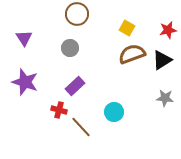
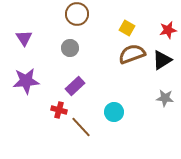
purple star: moved 1 px right, 1 px up; rotated 24 degrees counterclockwise
